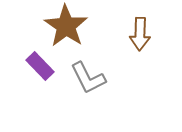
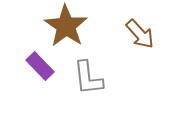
brown arrow: rotated 44 degrees counterclockwise
gray L-shape: rotated 21 degrees clockwise
